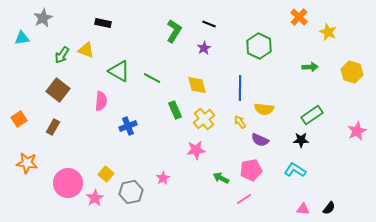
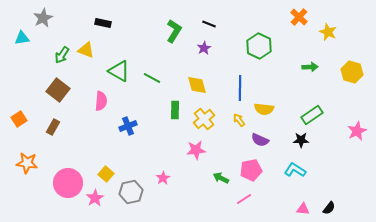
green rectangle at (175, 110): rotated 24 degrees clockwise
yellow arrow at (240, 122): moved 1 px left, 2 px up
